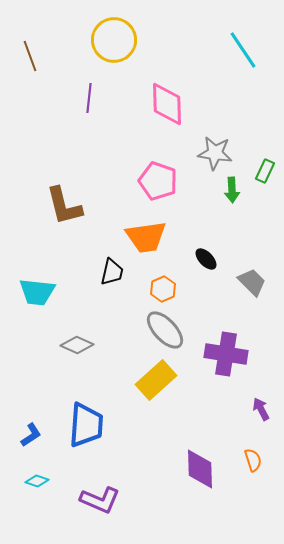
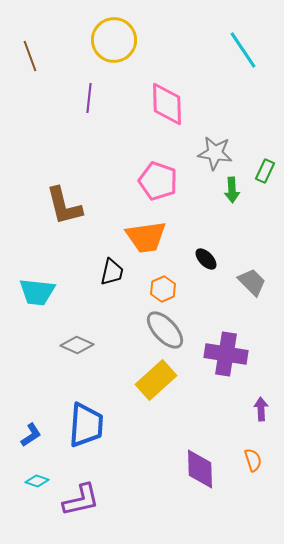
purple arrow: rotated 25 degrees clockwise
purple L-shape: moved 19 px left; rotated 36 degrees counterclockwise
